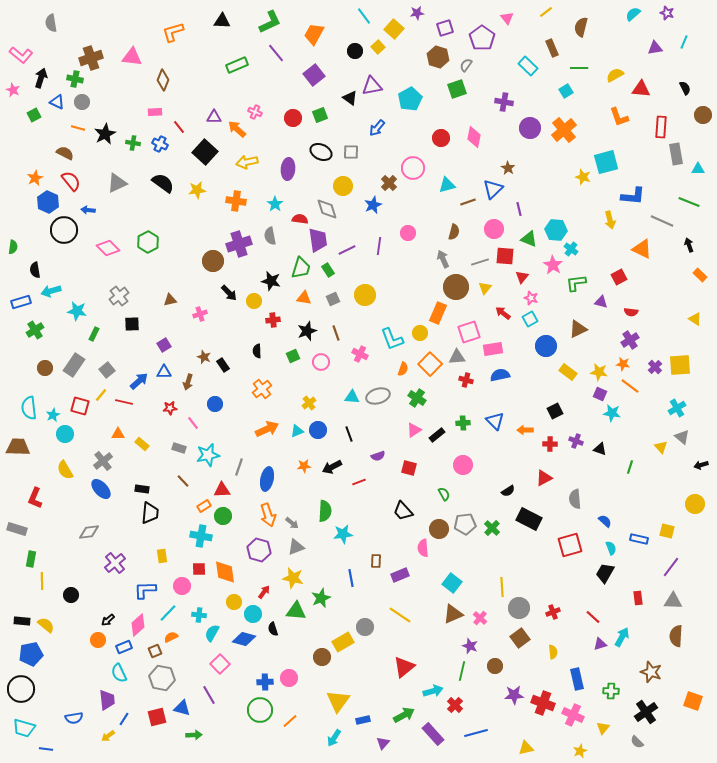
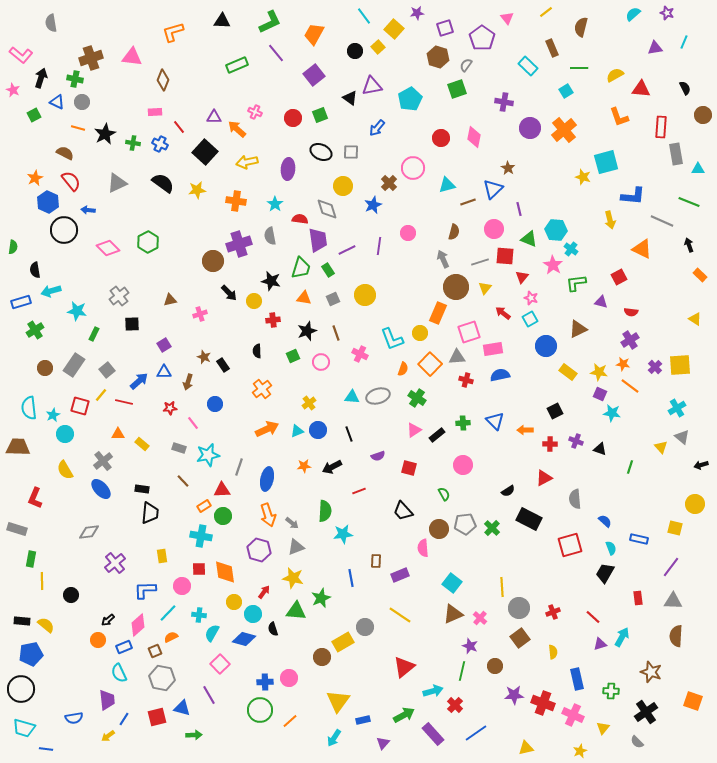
red line at (359, 482): moved 9 px down
yellow square at (667, 531): moved 8 px right, 3 px up
blue line at (476, 733): rotated 20 degrees counterclockwise
